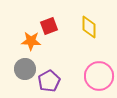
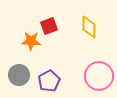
gray circle: moved 6 px left, 6 px down
